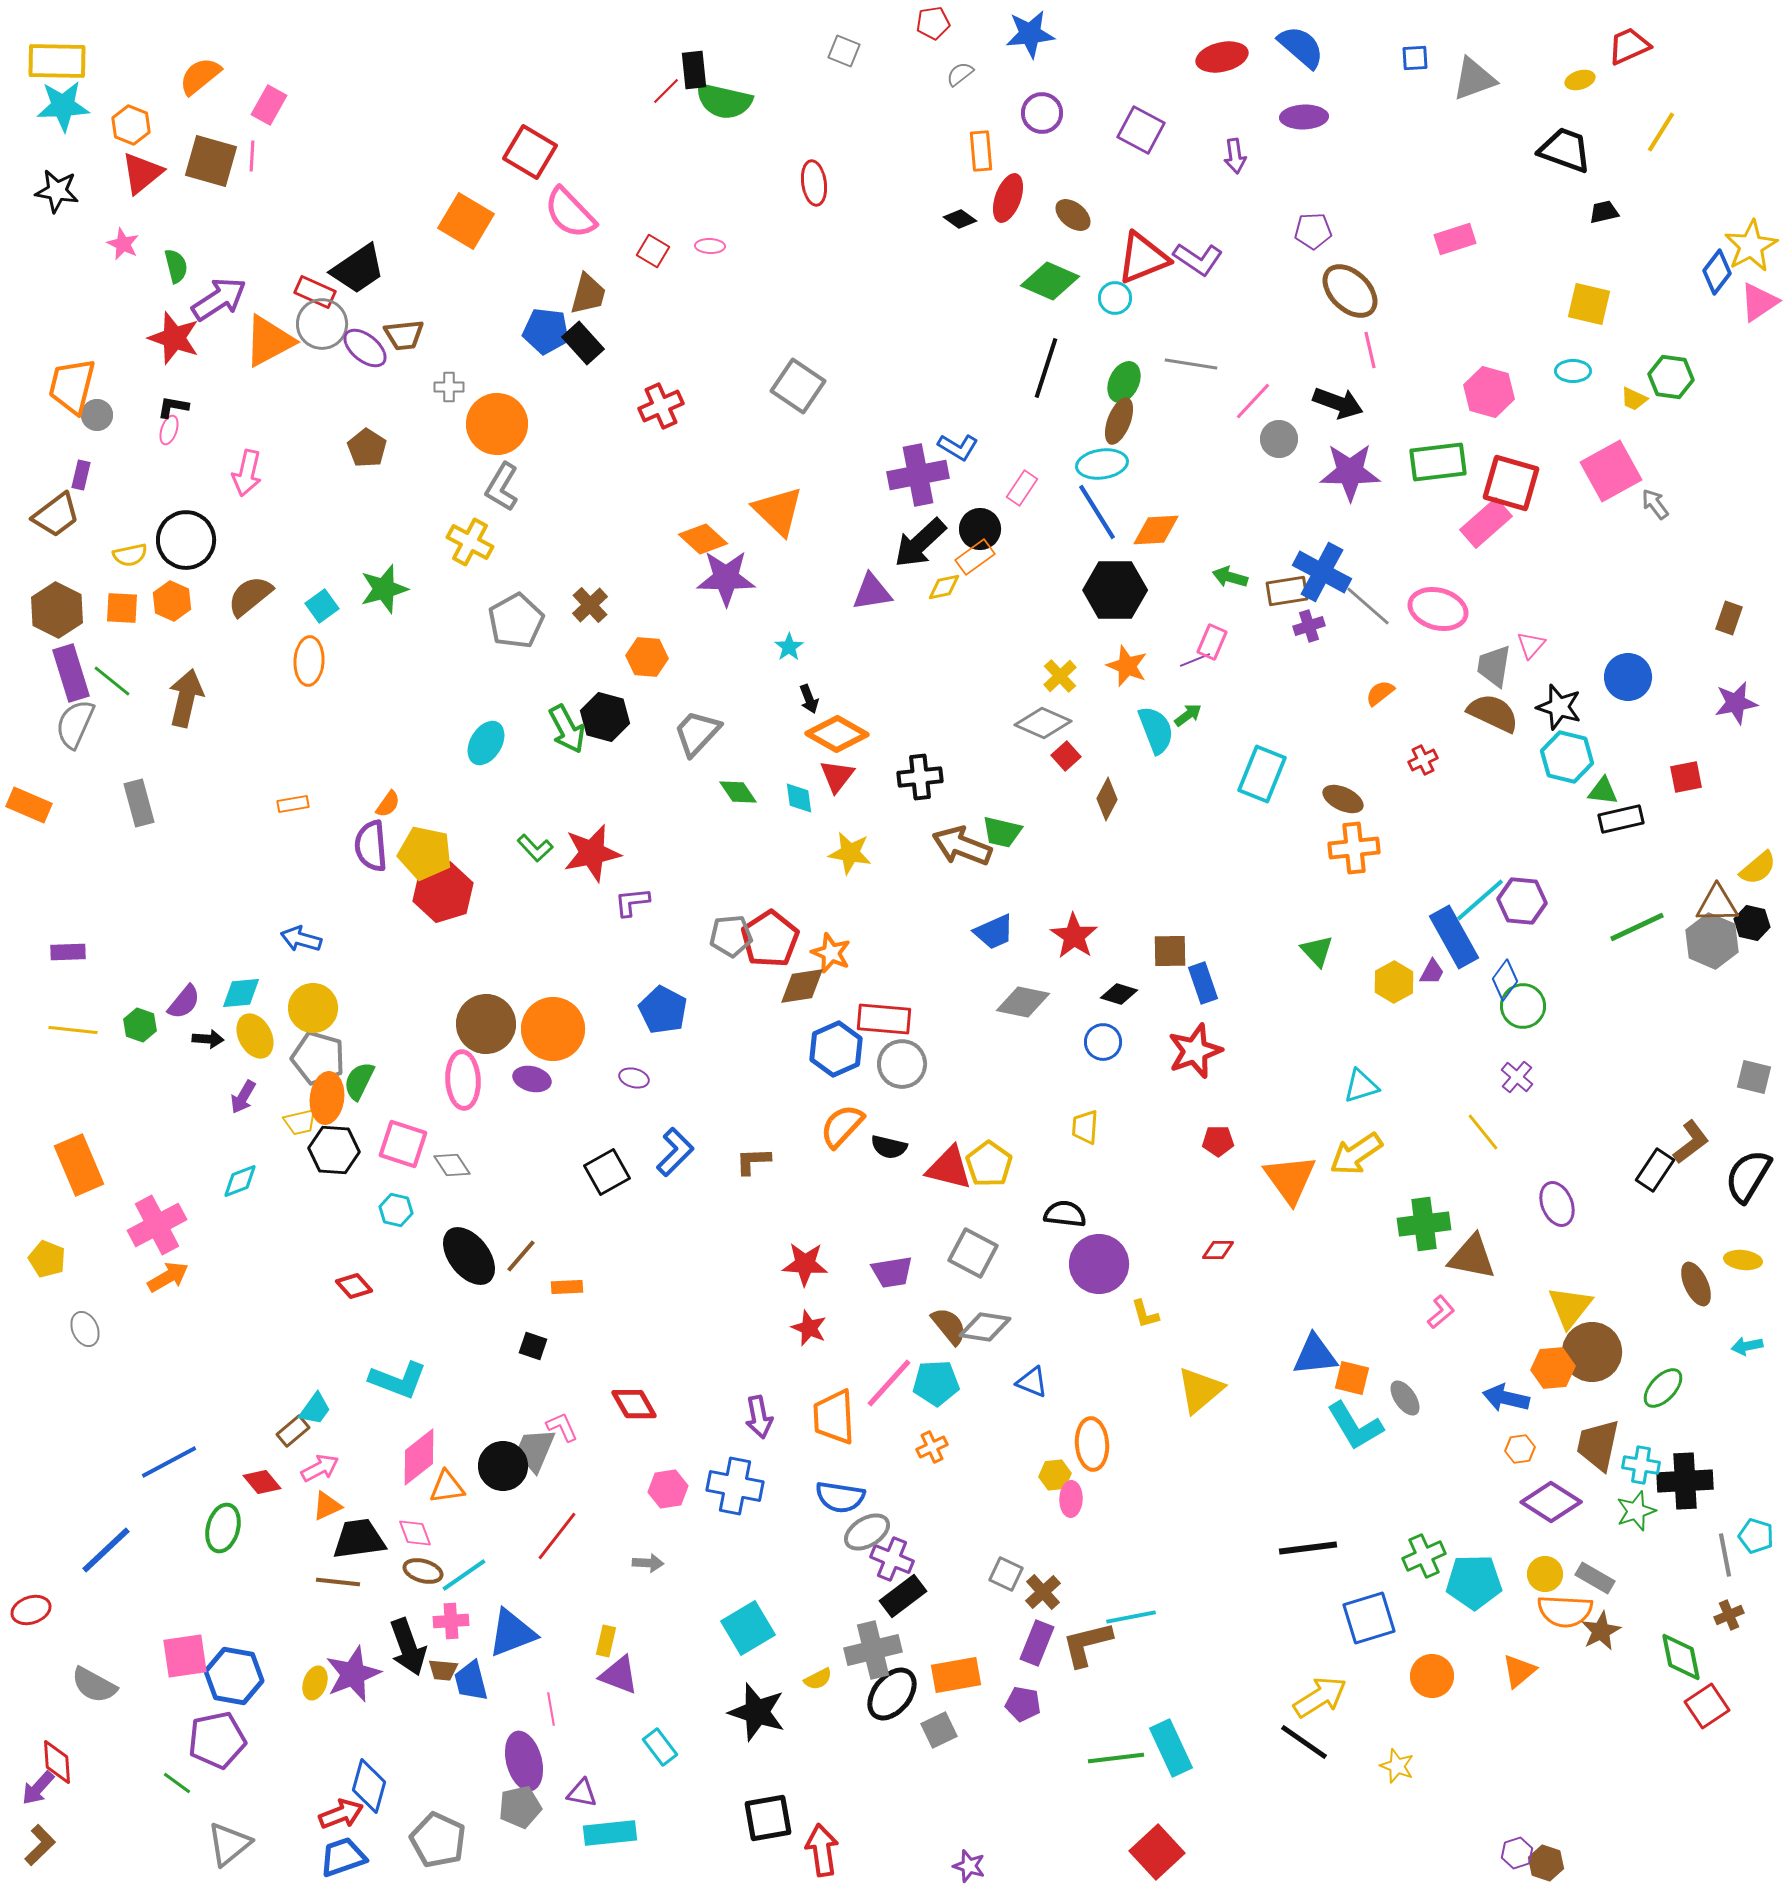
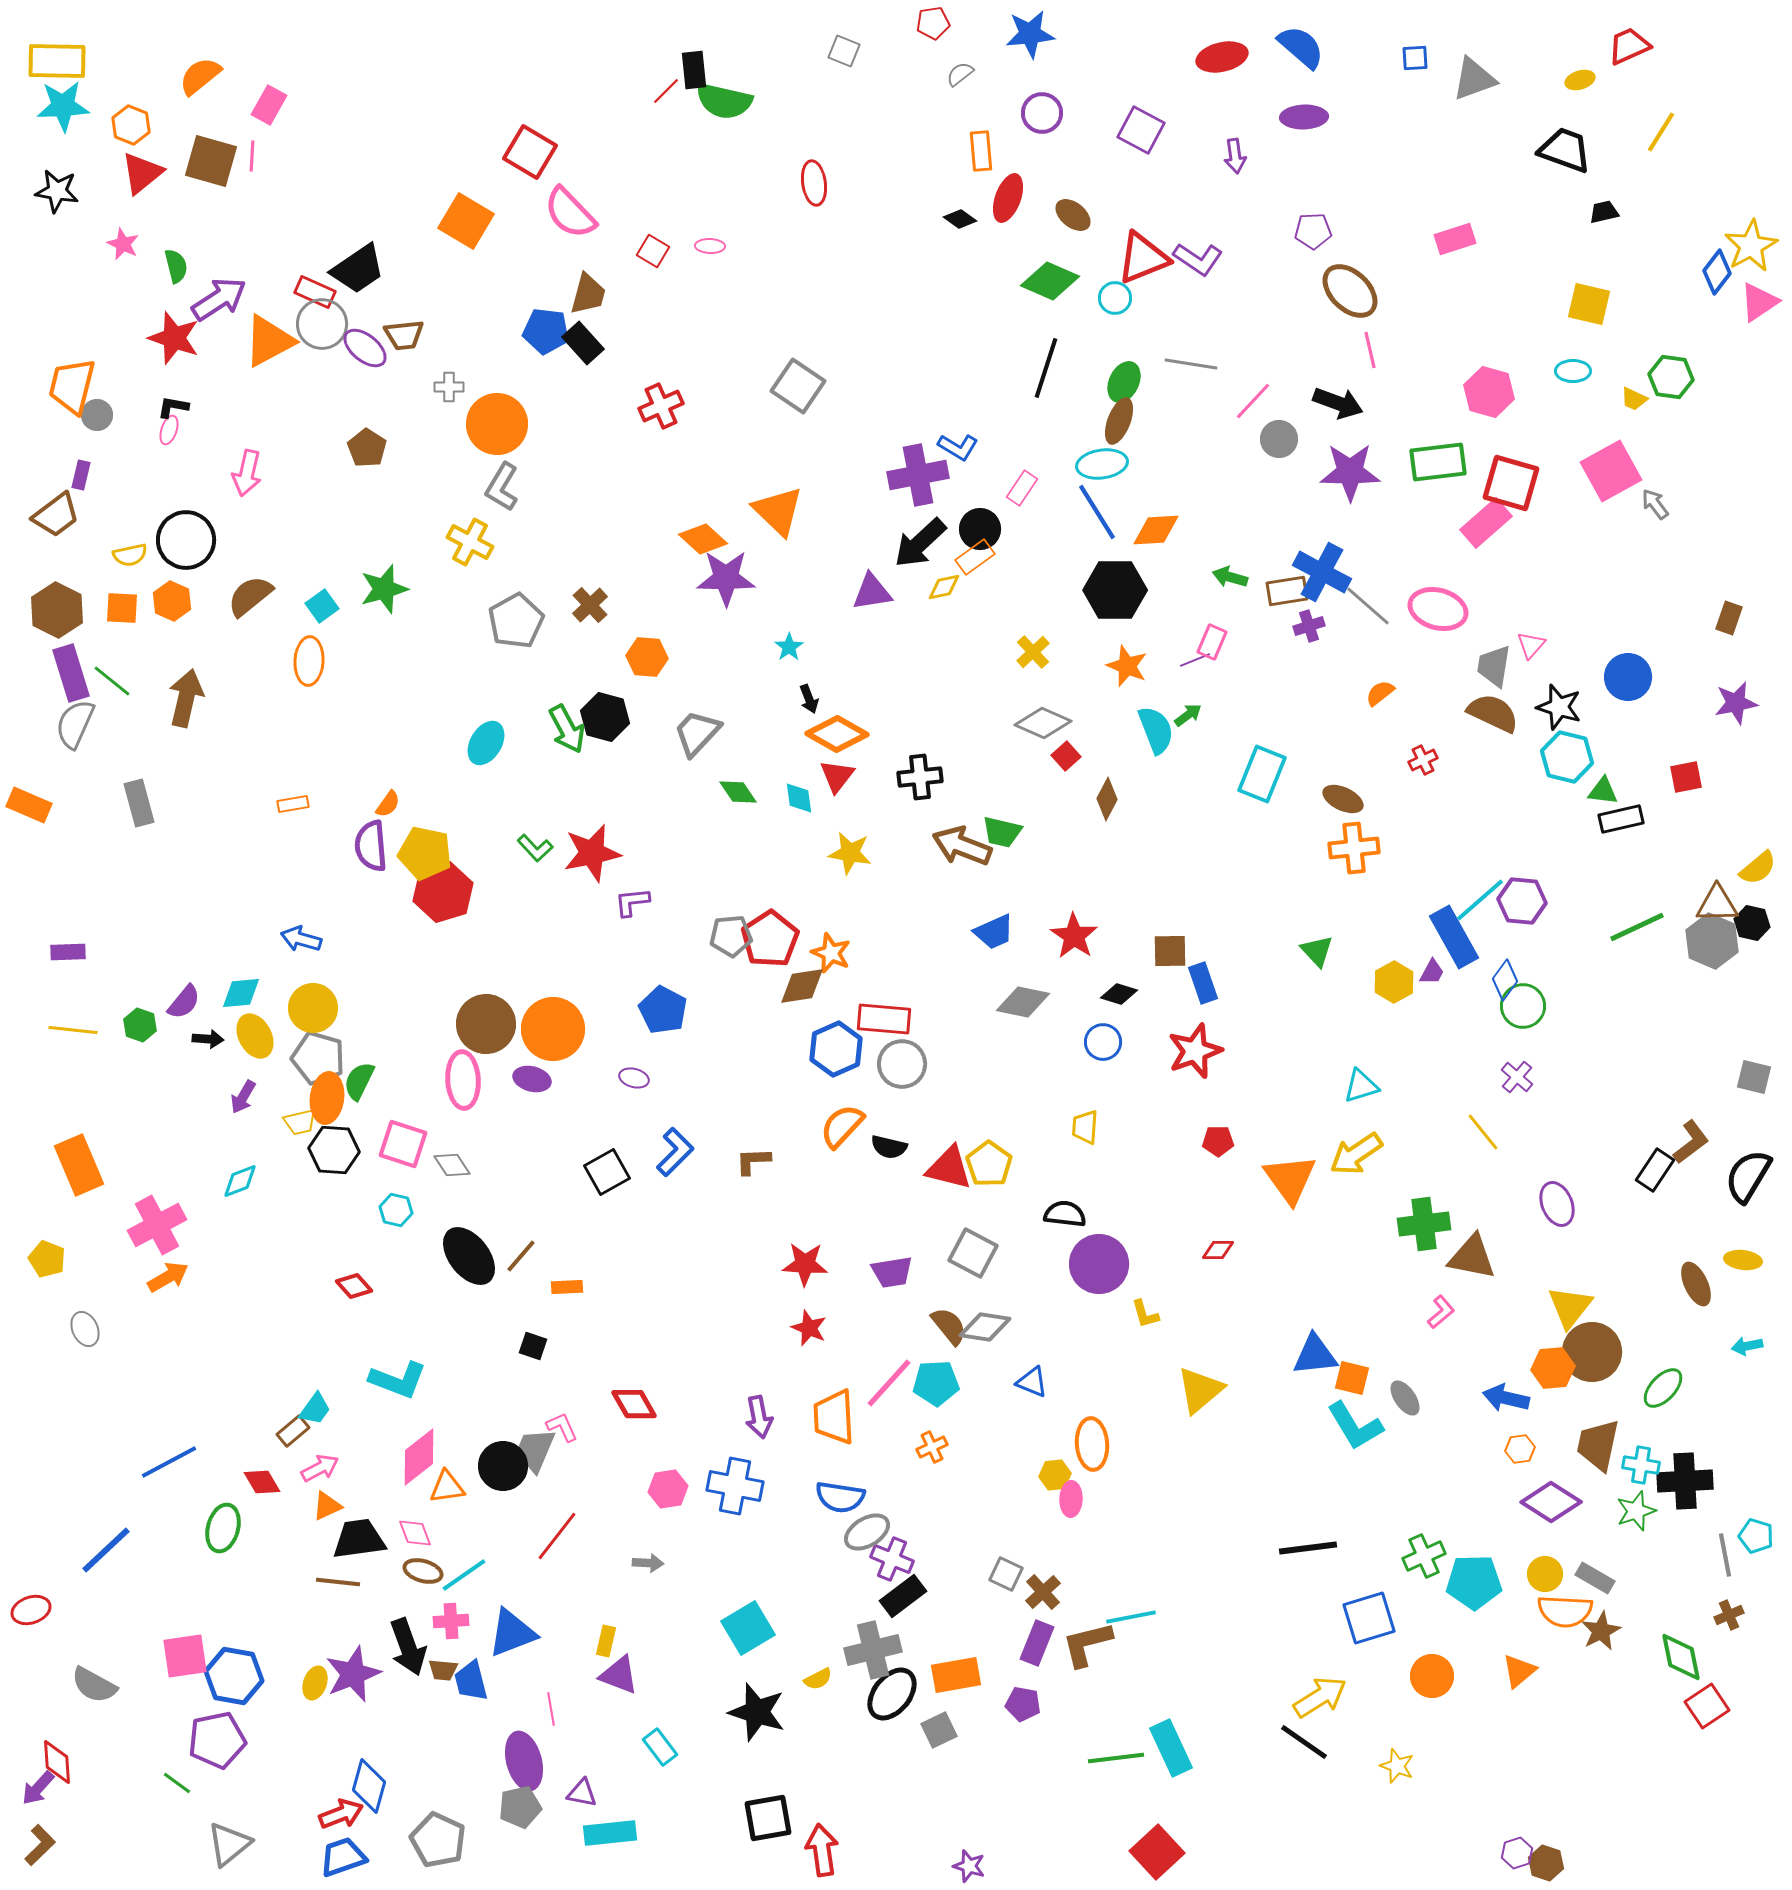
yellow cross at (1060, 676): moved 27 px left, 24 px up
red diamond at (262, 1482): rotated 9 degrees clockwise
